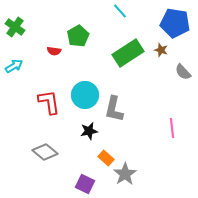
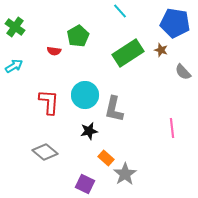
red L-shape: rotated 12 degrees clockwise
